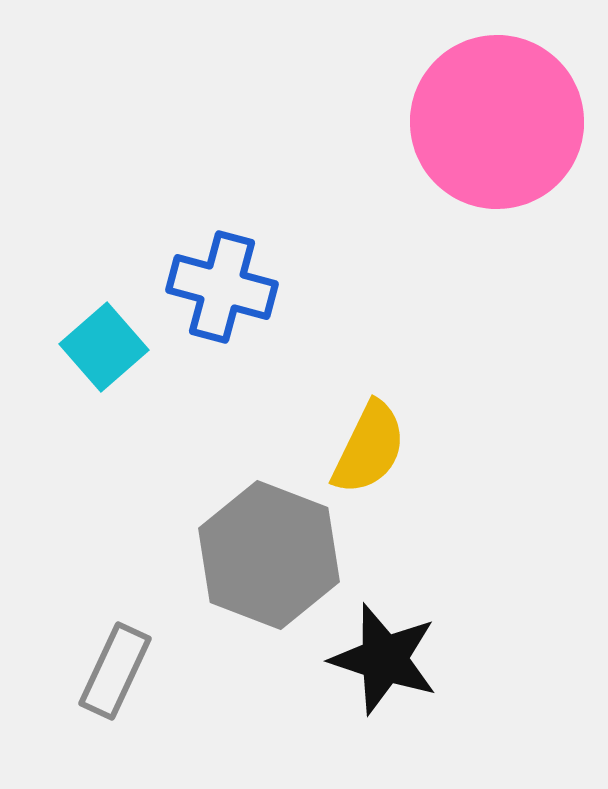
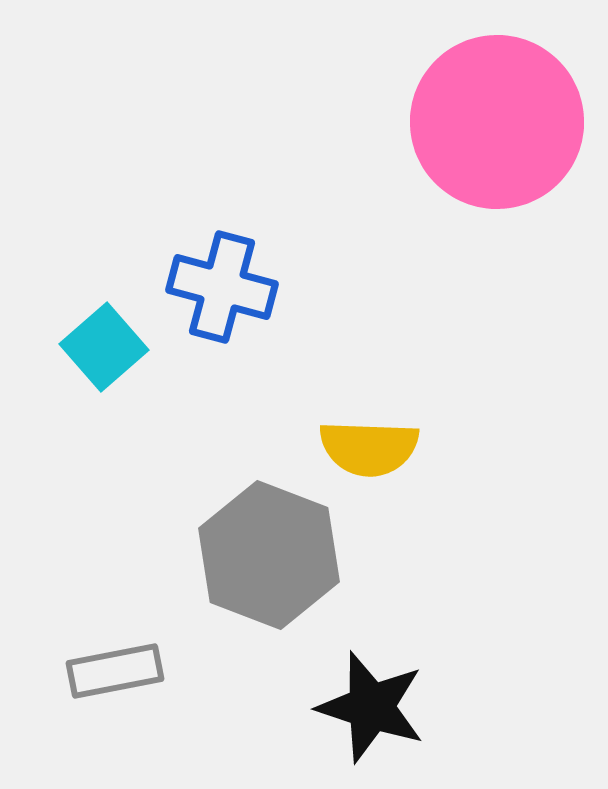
yellow semicircle: rotated 66 degrees clockwise
black star: moved 13 px left, 48 px down
gray rectangle: rotated 54 degrees clockwise
